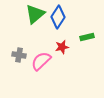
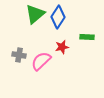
green rectangle: rotated 16 degrees clockwise
